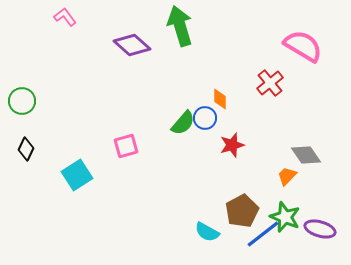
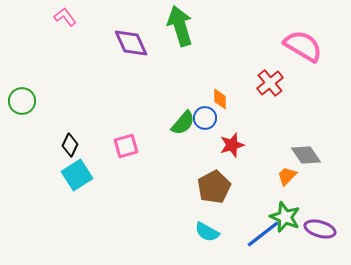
purple diamond: moved 1 px left, 2 px up; rotated 24 degrees clockwise
black diamond: moved 44 px right, 4 px up
brown pentagon: moved 28 px left, 24 px up
